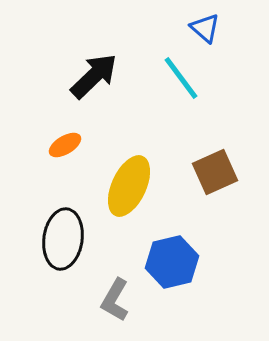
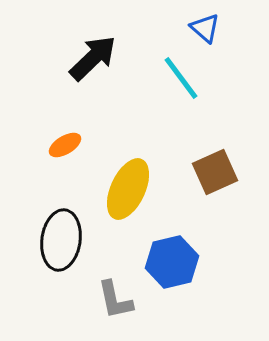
black arrow: moved 1 px left, 18 px up
yellow ellipse: moved 1 px left, 3 px down
black ellipse: moved 2 px left, 1 px down
gray L-shape: rotated 42 degrees counterclockwise
